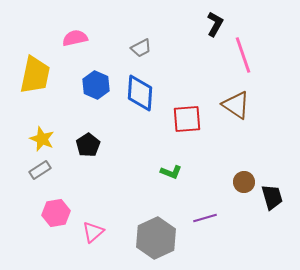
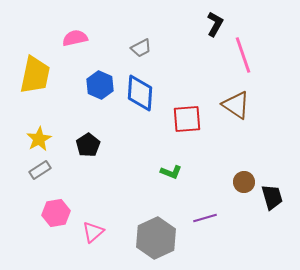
blue hexagon: moved 4 px right
yellow star: moved 3 px left; rotated 20 degrees clockwise
